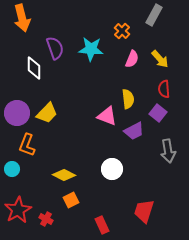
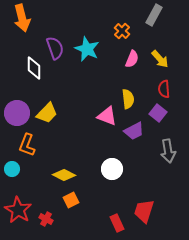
cyan star: moved 4 px left; rotated 20 degrees clockwise
red star: rotated 12 degrees counterclockwise
red rectangle: moved 15 px right, 2 px up
